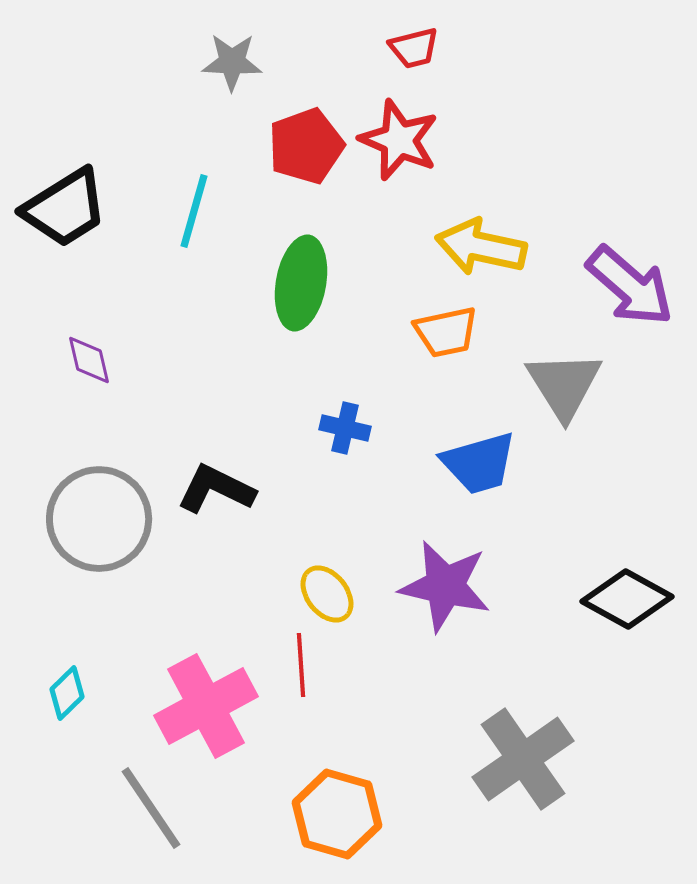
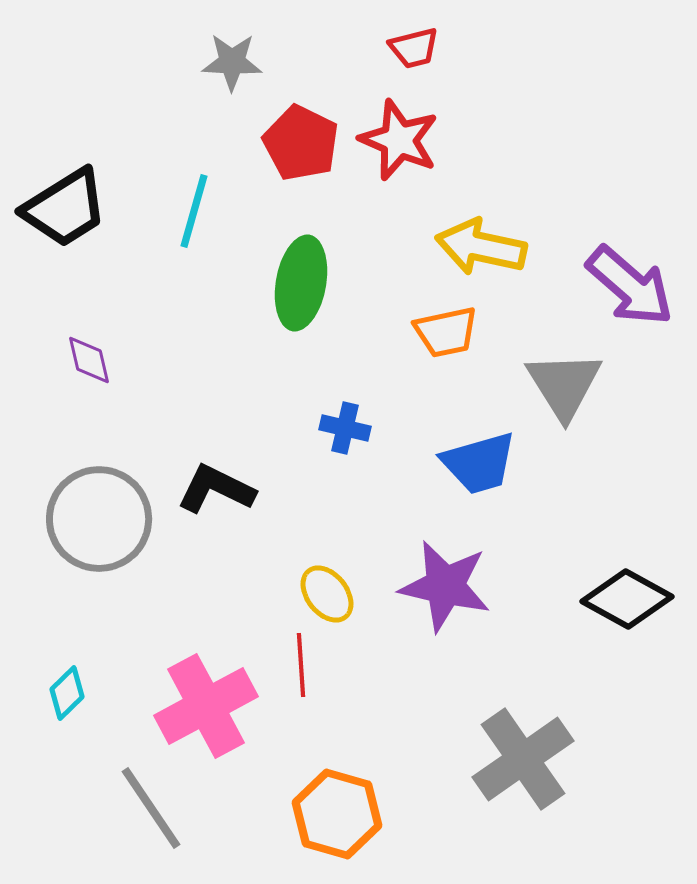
red pentagon: moved 5 px left, 3 px up; rotated 26 degrees counterclockwise
